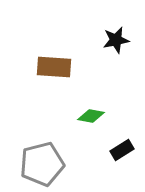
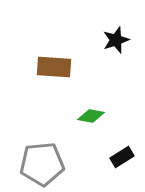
black star: rotated 8 degrees counterclockwise
black rectangle: moved 7 px down
gray pentagon: rotated 9 degrees clockwise
